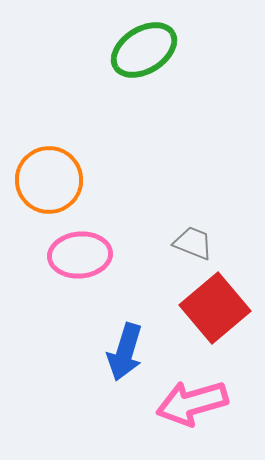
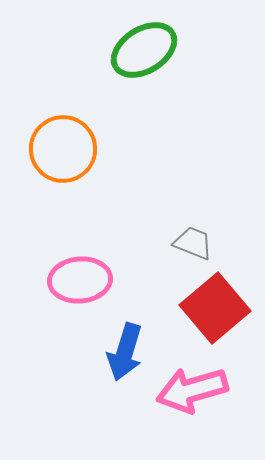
orange circle: moved 14 px right, 31 px up
pink ellipse: moved 25 px down
pink arrow: moved 13 px up
